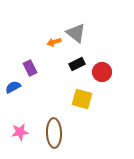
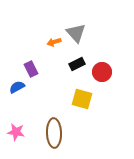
gray triangle: rotated 10 degrees clockwise
purple rectangle: moved 1 px right, 1 px down
blue semicircle: moved 4 px right
pink star: moved 4 px left; rotated 18 degrees clockwise
